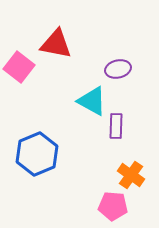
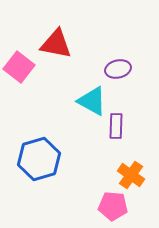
blue hexagon: moved 2 px right, 5 px down; rotated 6 degrees clockwise
